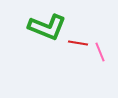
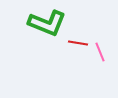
green L-shape: moved 4 px up
